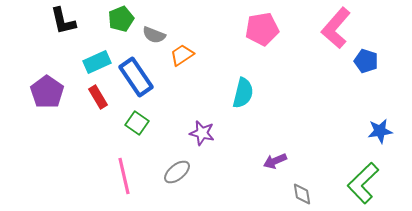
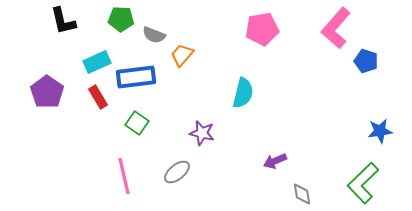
green pentagon: rotated 25 degrees clockwise
orange trapezoid: rotated 15 degrees counterclockwise
blue rectangle: rotated 63 degrees counterclockwise
